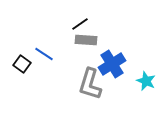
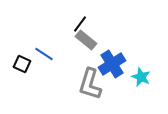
black line: rotated 18 degrees counterclockwise
gray rectangle: rotated 35 degrees clockwise
black square: rotated 12 degrees counterclockwise
cyan star: moved 5 px left, 4 px up
